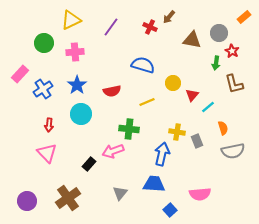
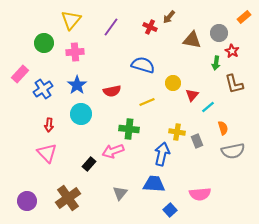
yellow triangle: rotated 25 degrees counterclockwise
